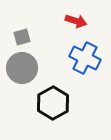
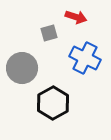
red arrow: moved 4 px up
gray square: moved 27 px right, 4 px up
